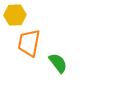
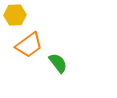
orange trapezoid: moved 2 px down; rotated 136 degrees counterclockwise
